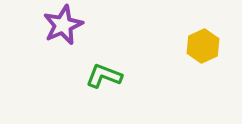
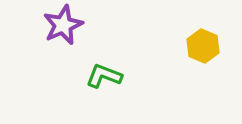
yellow hexagon: rotated 12 degrees counterclockwise
